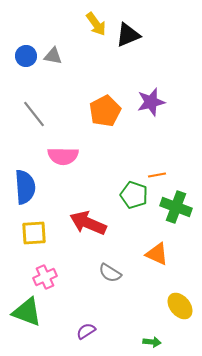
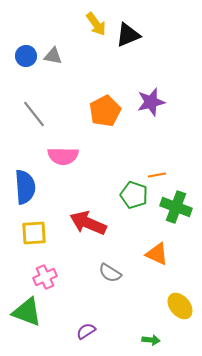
green arrow: moved 1 px left, 2 px up
